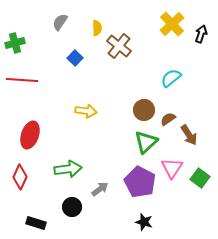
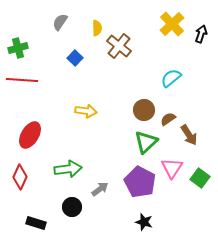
green cross: moved 3 px right, 5 px down
red ellipse: rotated 12 degrees clockwise
